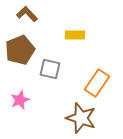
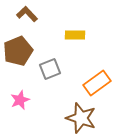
brown pentagon: moved 2 px left, 1 px down
gray square: rotated 35 degrees counterclockwise
orange rectangle: rotated 20 degrees clockwise
